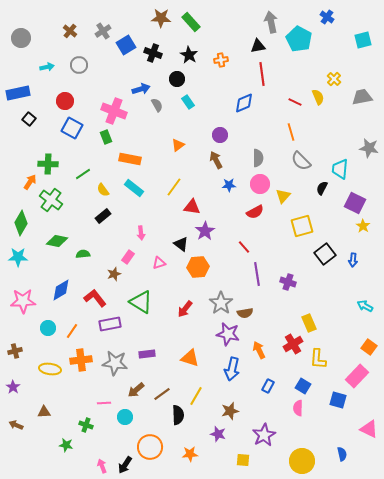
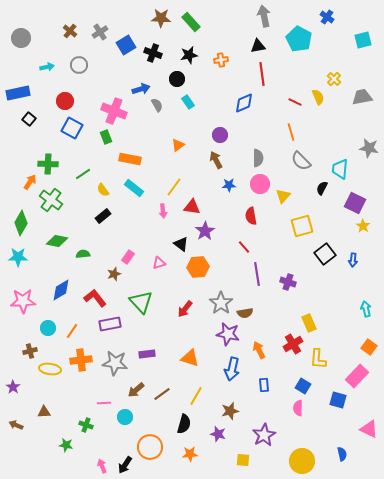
gray arrow at (271, 22): moved 7 px left, 6 px up
gray cross at (103, 31): moved 3 px left, 1 px down
black star at (189, 55): rotated 30 degrees clockwise
red semicircle at (255, 212): moved 4 px left, 4 px down; rotated 108 degrees clockwise
pink arrow at (141, 233): moved 22 px right, 22 px up
green triangle at (141, 302): rotated 15 degrees clockwise
cyan arrow at (365, 306): moved 1 px right, 3 px down; rotated 49 degrees clockwise
brown cross at (15, 351): moved 15 px right
blue rectangle at (268, 386): moved 4 px left, 1 px up; rotated 32 degrees counterclockwise
black semicircle at (178, 415): moved 6 px right, 9 px down; rotated 18 degrees clockwise
